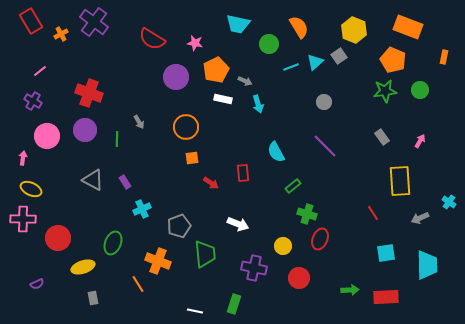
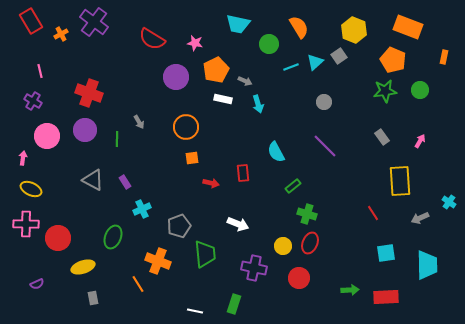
pink line at (40, 71): rotated 64 degrees counterclockwise
red arrow at (211, 183): rotated 21 degrees counterclockwise
pink cross at (23, 219): moved 3 px right, 5 px down
red ellipse at (320, 239): moved 10 px left, 4 px down
green ellipse at (113, 243): moved 6 px up
